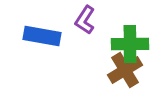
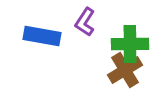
purple L-shape: moved 2 px down
